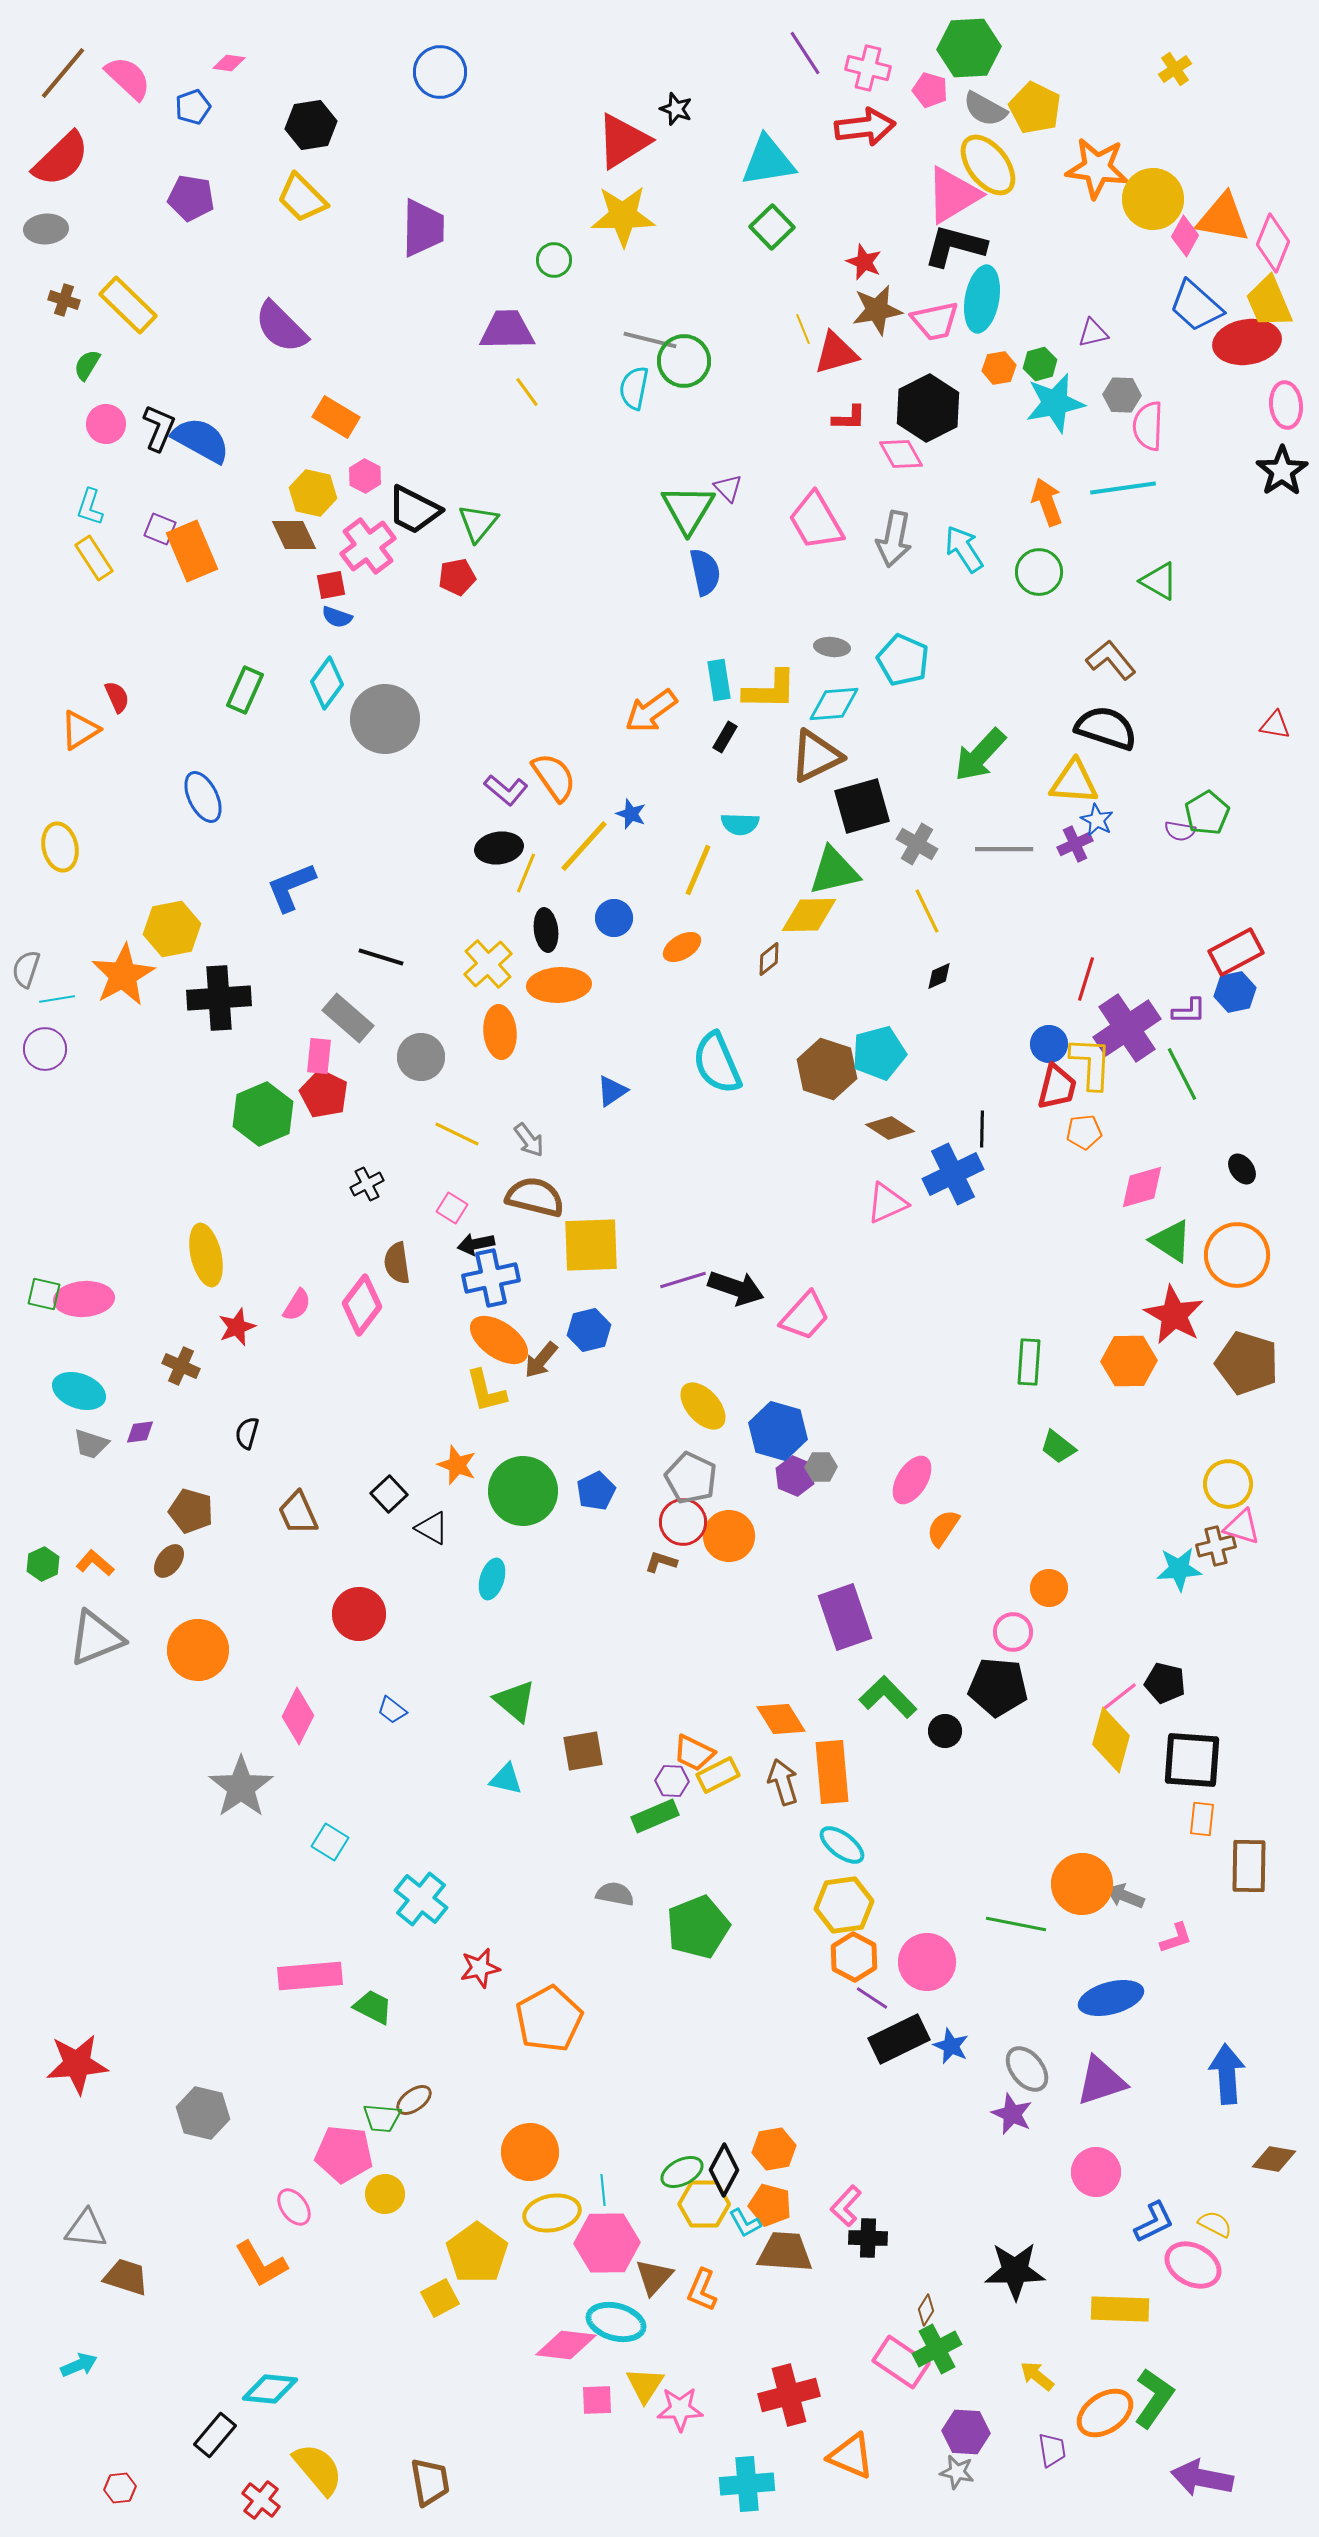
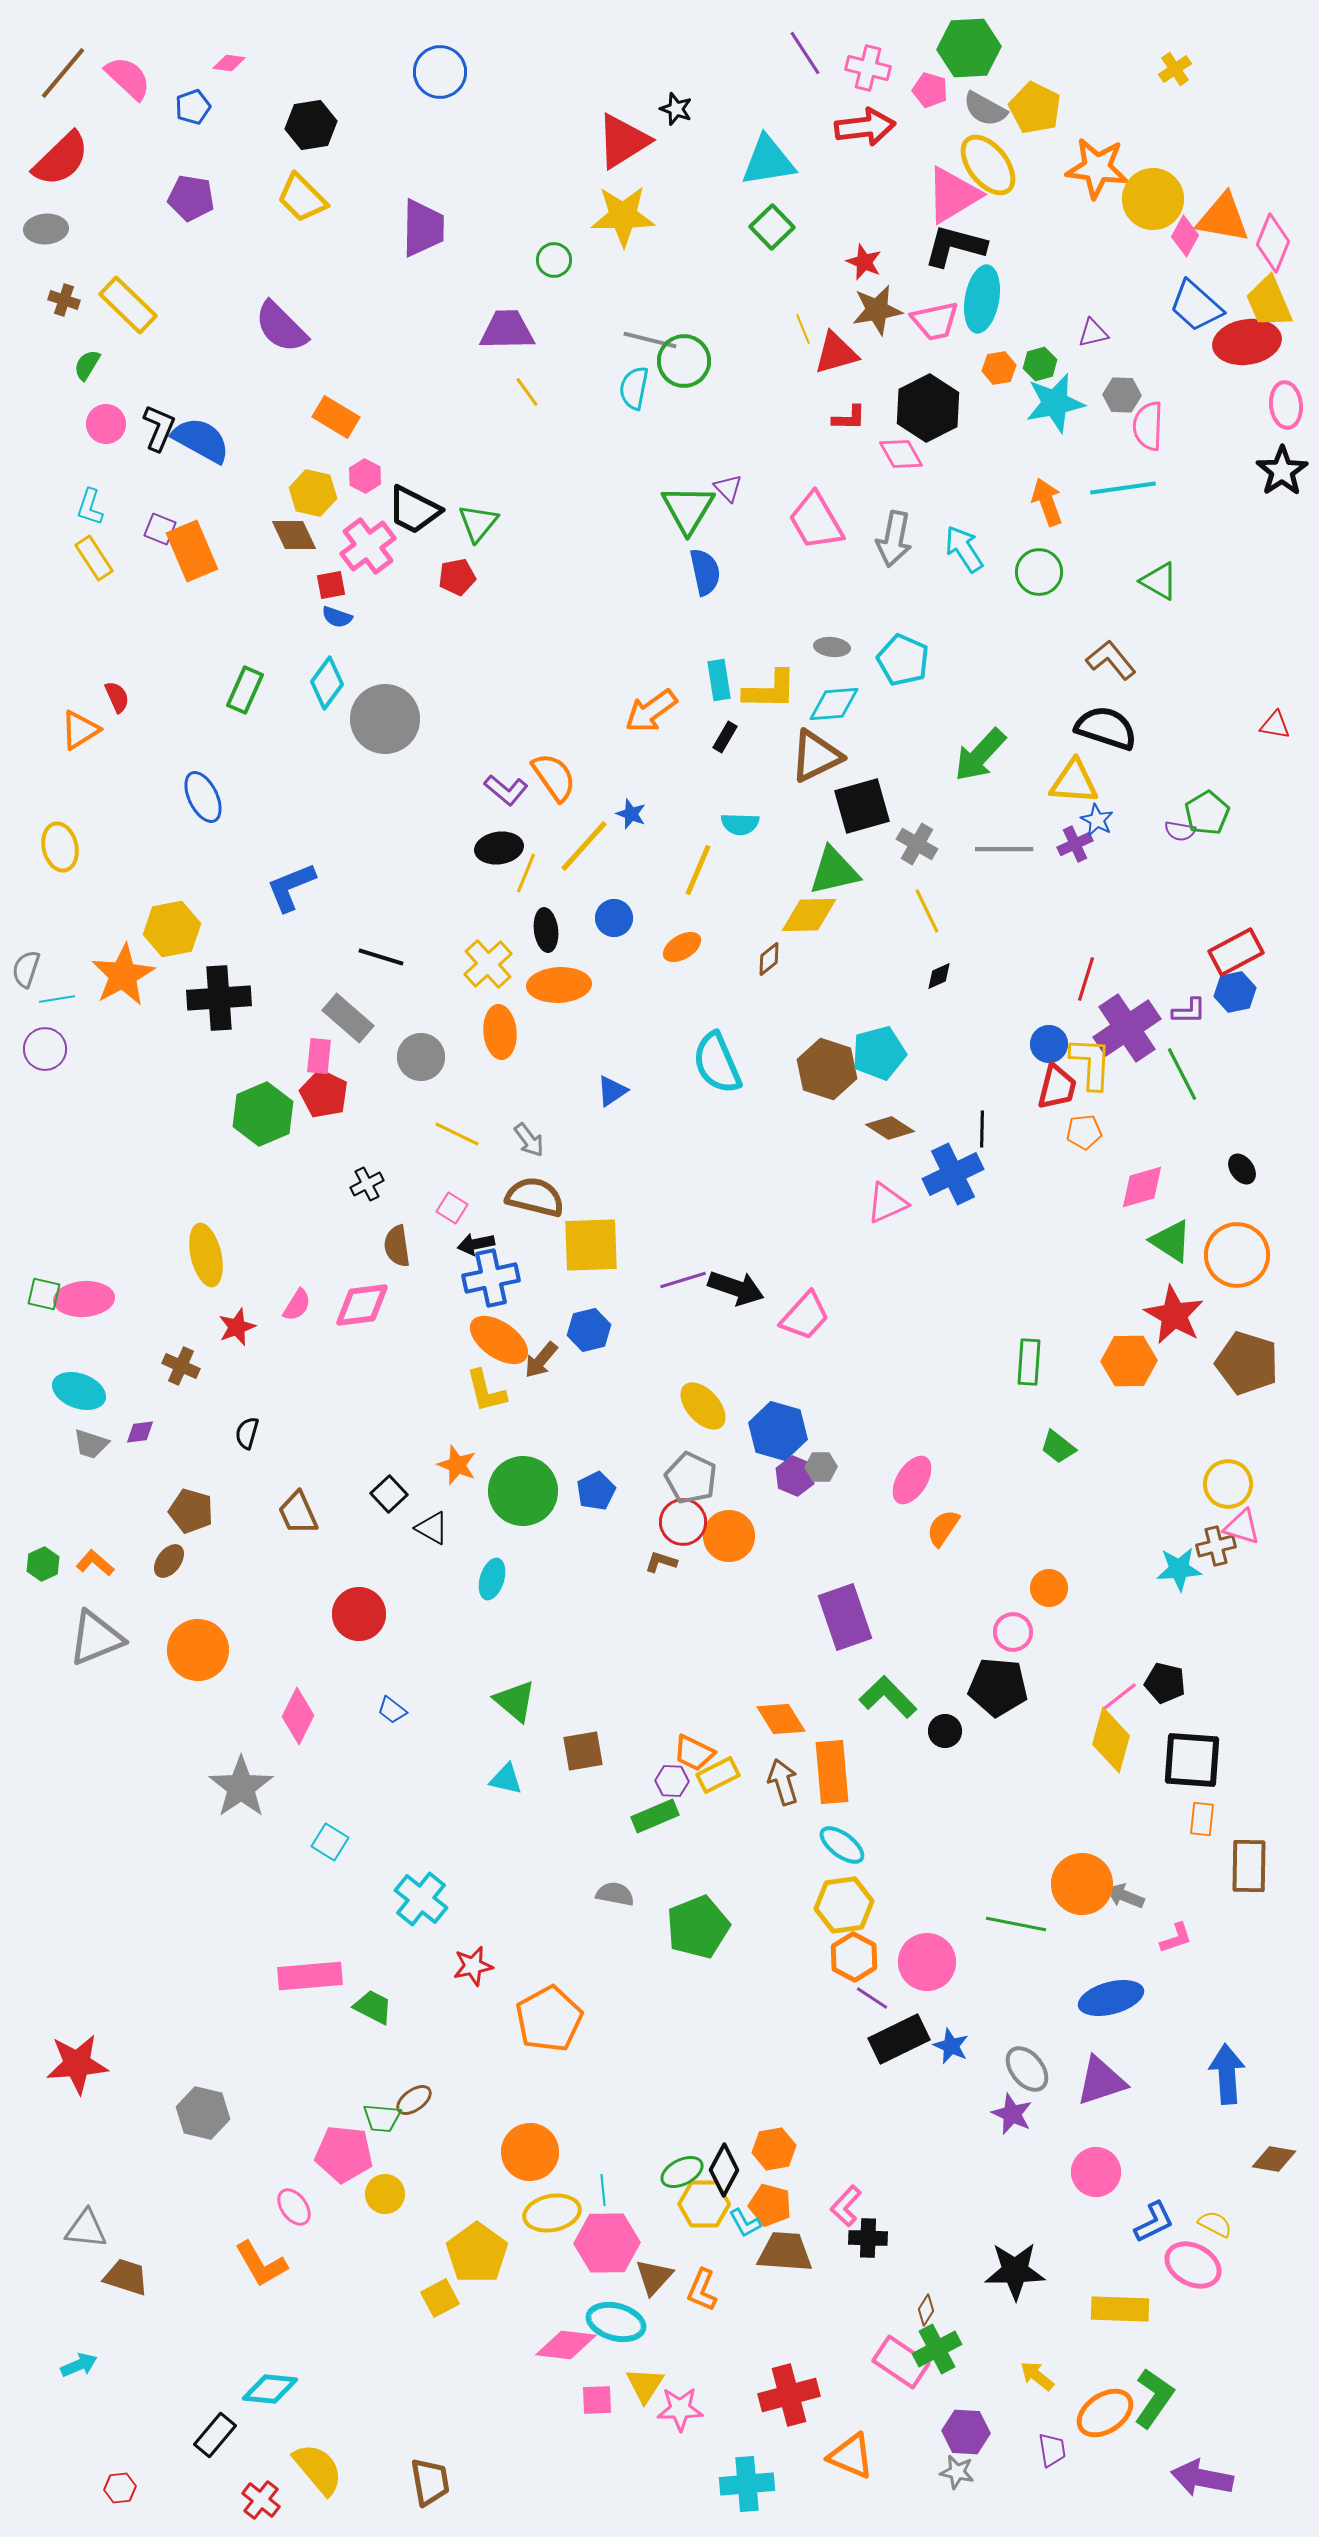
brown semicircle at (397, 1263): moved 17 px up
pink diamond at (362, 1305): rotated 46 degrees clockwise
red star at (480, 1968): moved 7 px left, 2 px up
